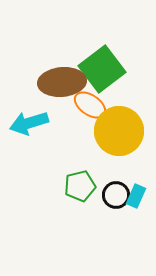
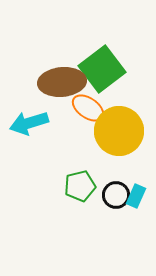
orange ellipse: moved 2 px left, 3 px down
